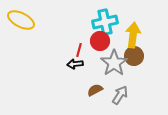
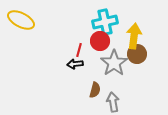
yellow arrow: moved 1 px right, 1 px down
brown circle: moved 3 px right, 2 px up
brown semicircle: rotated 133 degrees clockwise
gray arrow: moved 7 px left, 7 px down; rotated 42 degrees counterclockwise
